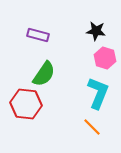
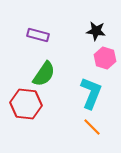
cyan L-shape: moved 7 px left
